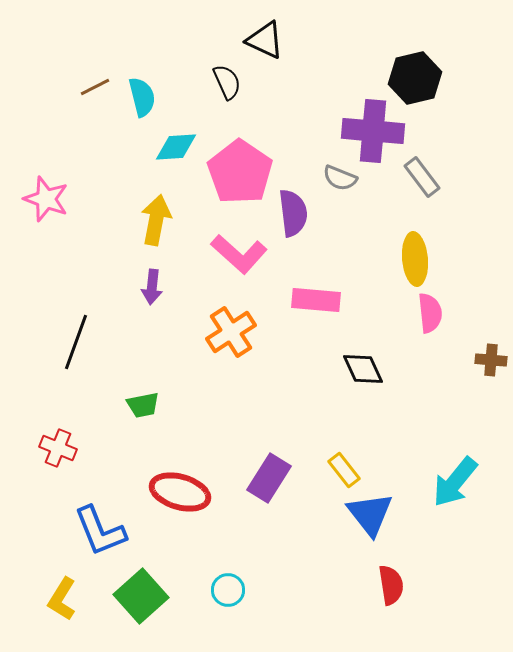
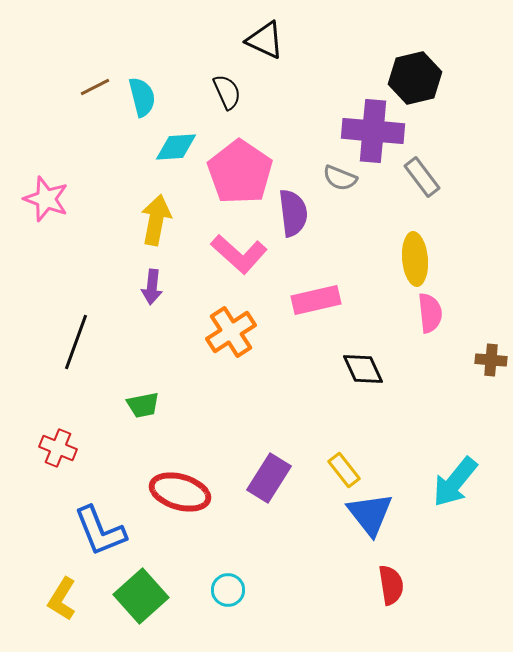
black semicircle: moved 10 px down
pink rectangle: rotated 18 degrees counterclockwise
